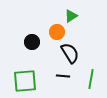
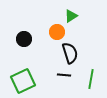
black circle: moved 8 px left, 3 px up
black semicircle: rotated 15 degrees clockwise
black line: moved 1 px right, 1 px up
green square: moved 2 px left; rotated 20 degrees counterclockwise
